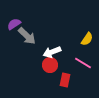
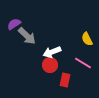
yellow semicircle: rotated 120 degrees clockwise
